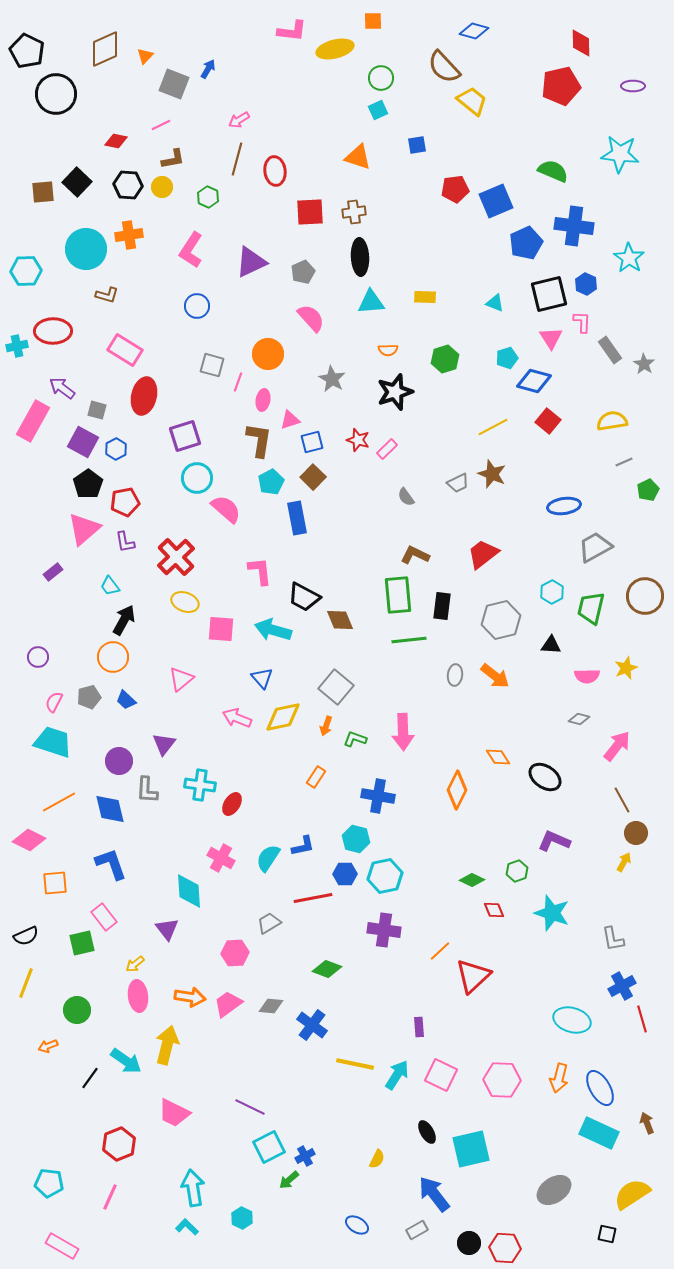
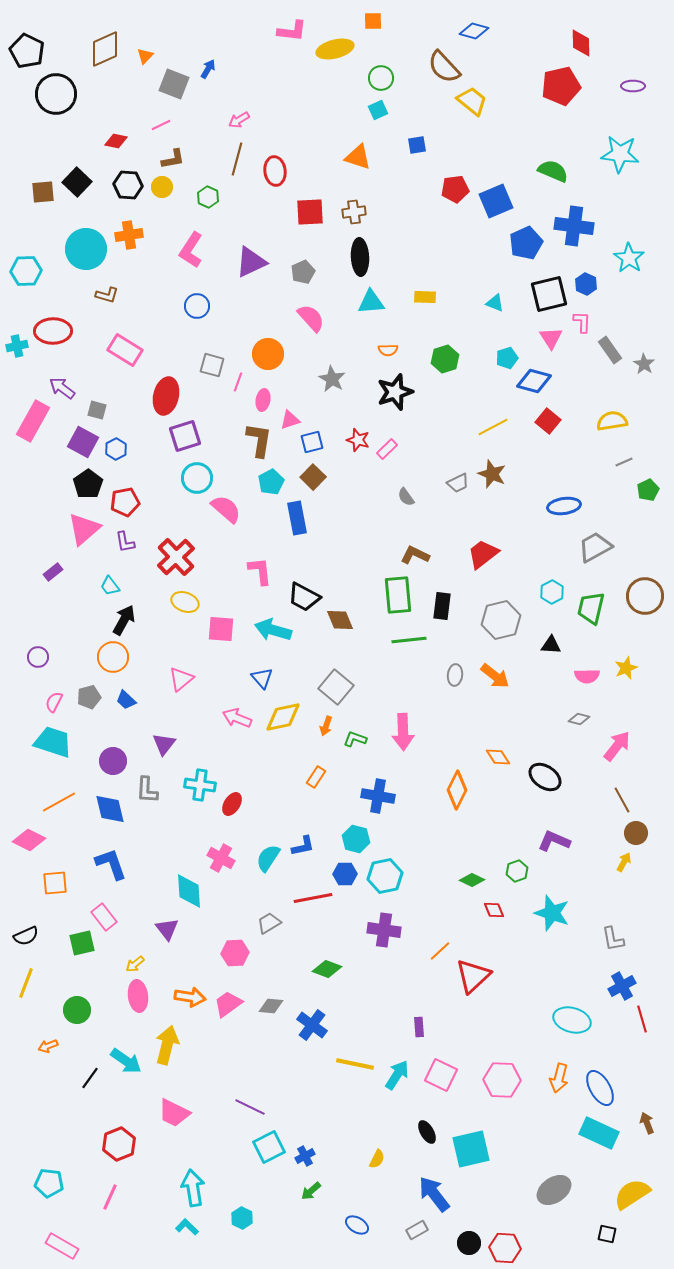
red ellipse at (144, 396): moved 22 px right
purple circle at (119, 761): moved 6 px left
green arrow at (289, 1180): moved 22 px right, 11 px down
